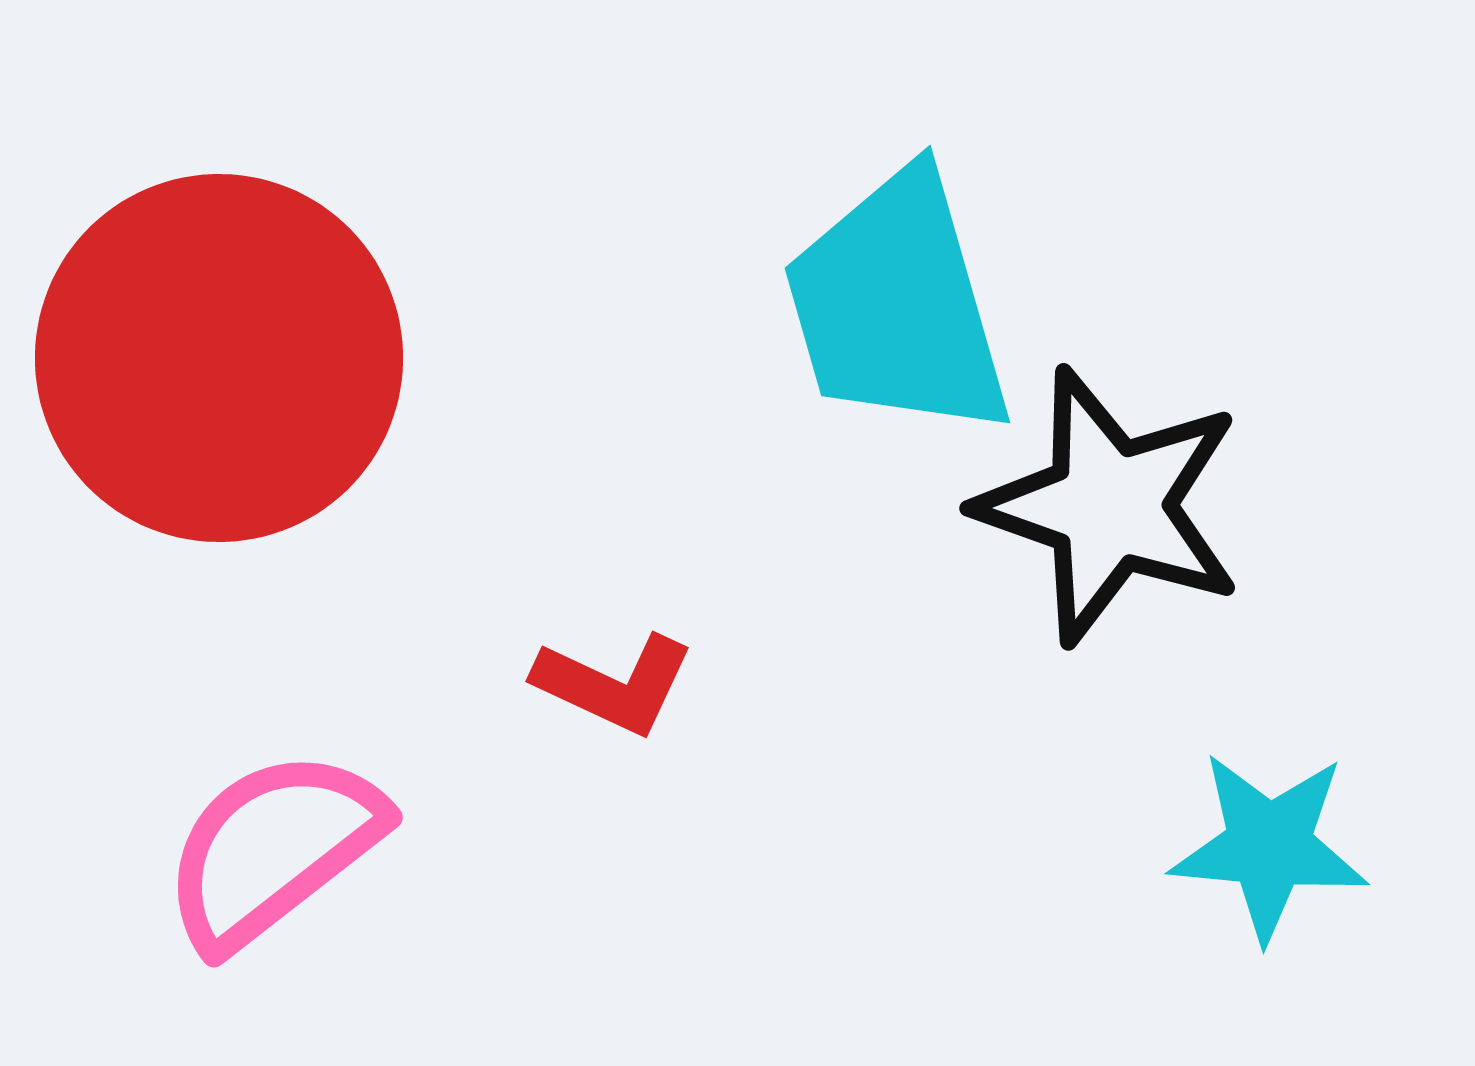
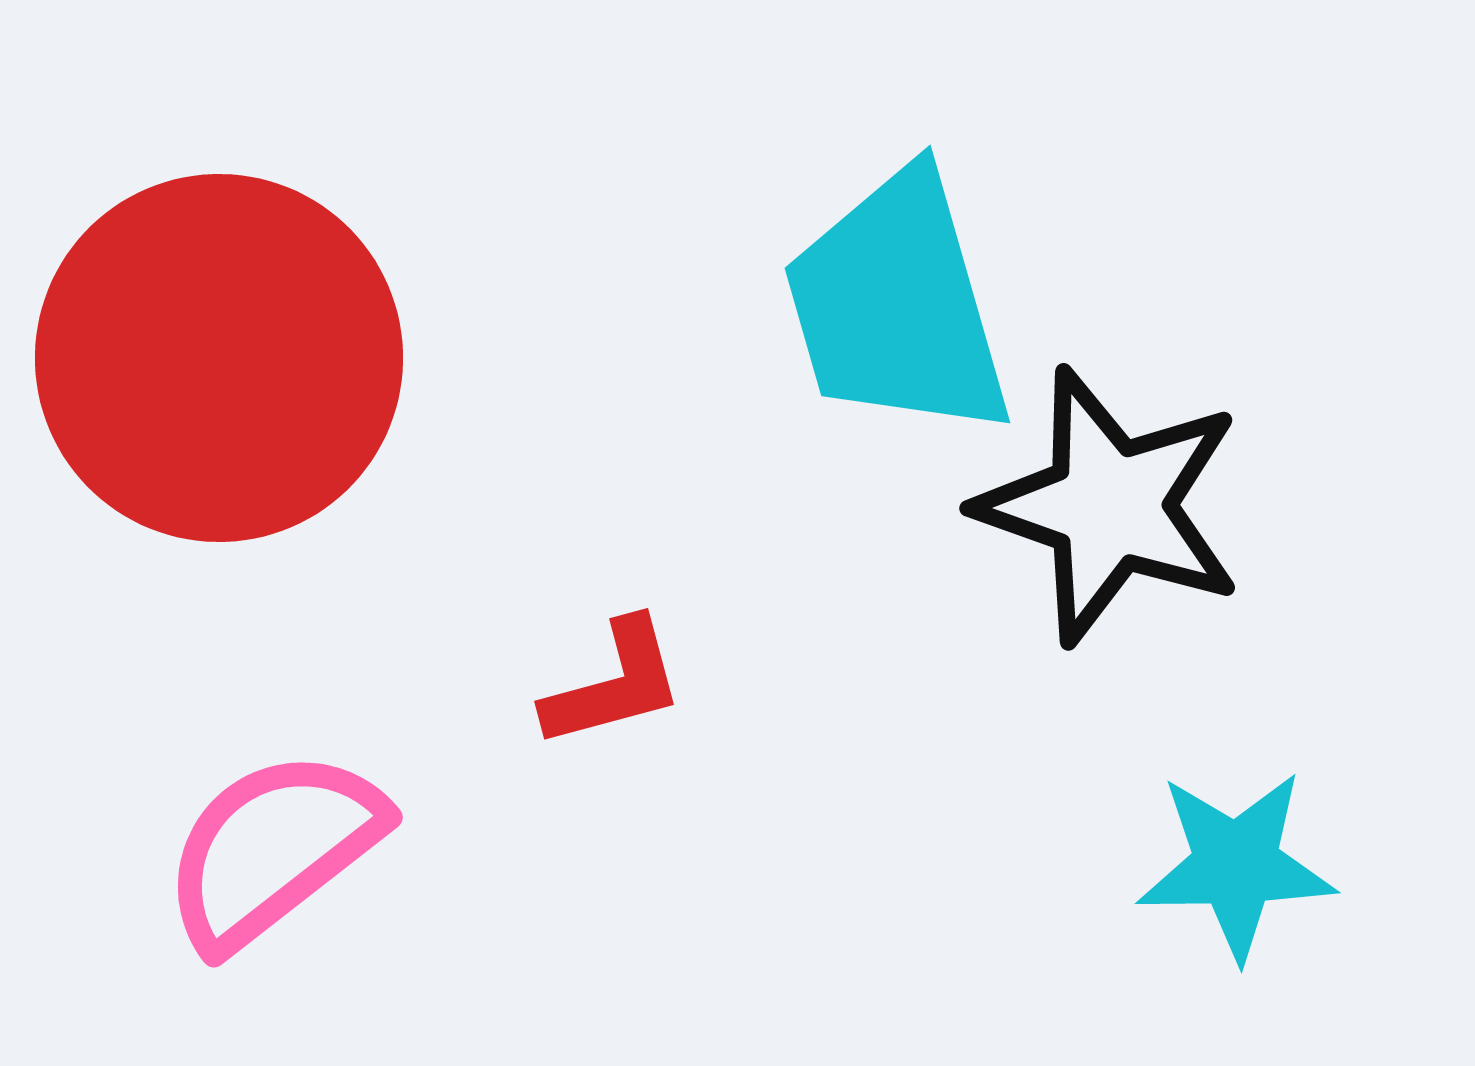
red L-shape: rotated 40 degrees counterclockwise
cyan star: moved 33 px left, 19 px down; rotated 6 degrees counterclockwise
